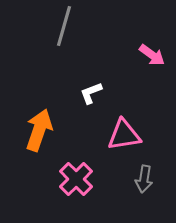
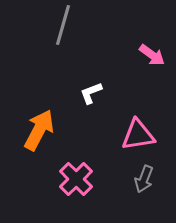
gray line: moved 1 px left, 1 px up
orange arrow: rotated 9 degrees clockwise
pink triangle: moved 14 px right
gray arrow: rotated 12 degrees clockwise
